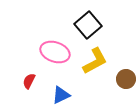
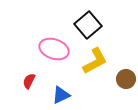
pink ellipse: moved 1 px left, 3 px up
